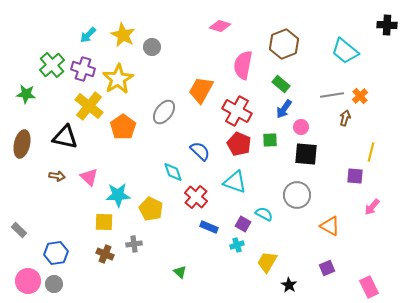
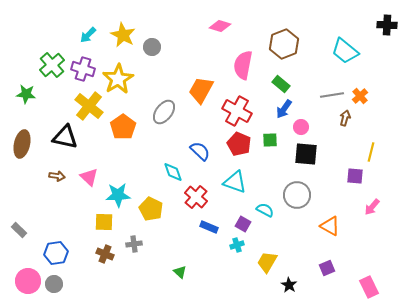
cyan semicircle at (264, 214): moved 1 px right, 4 px up
